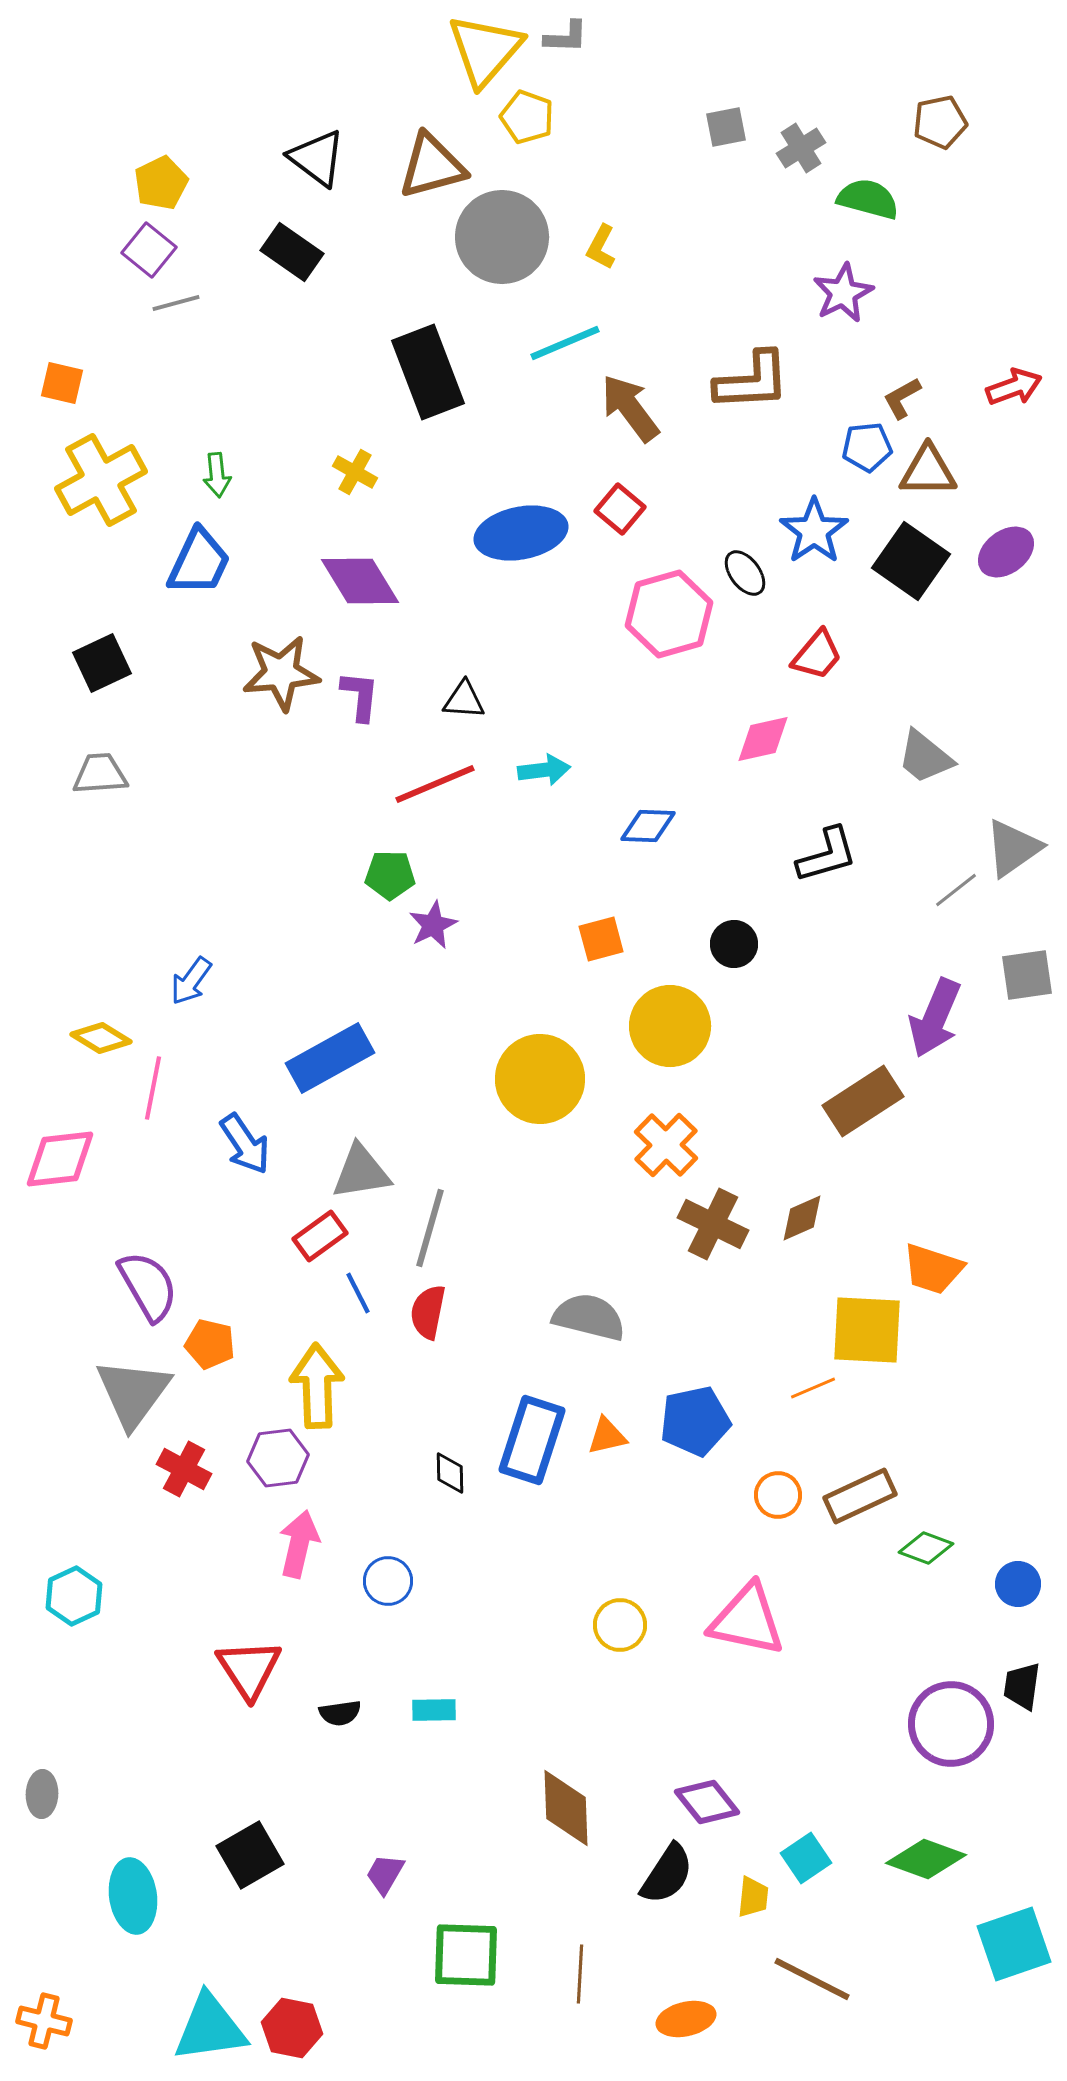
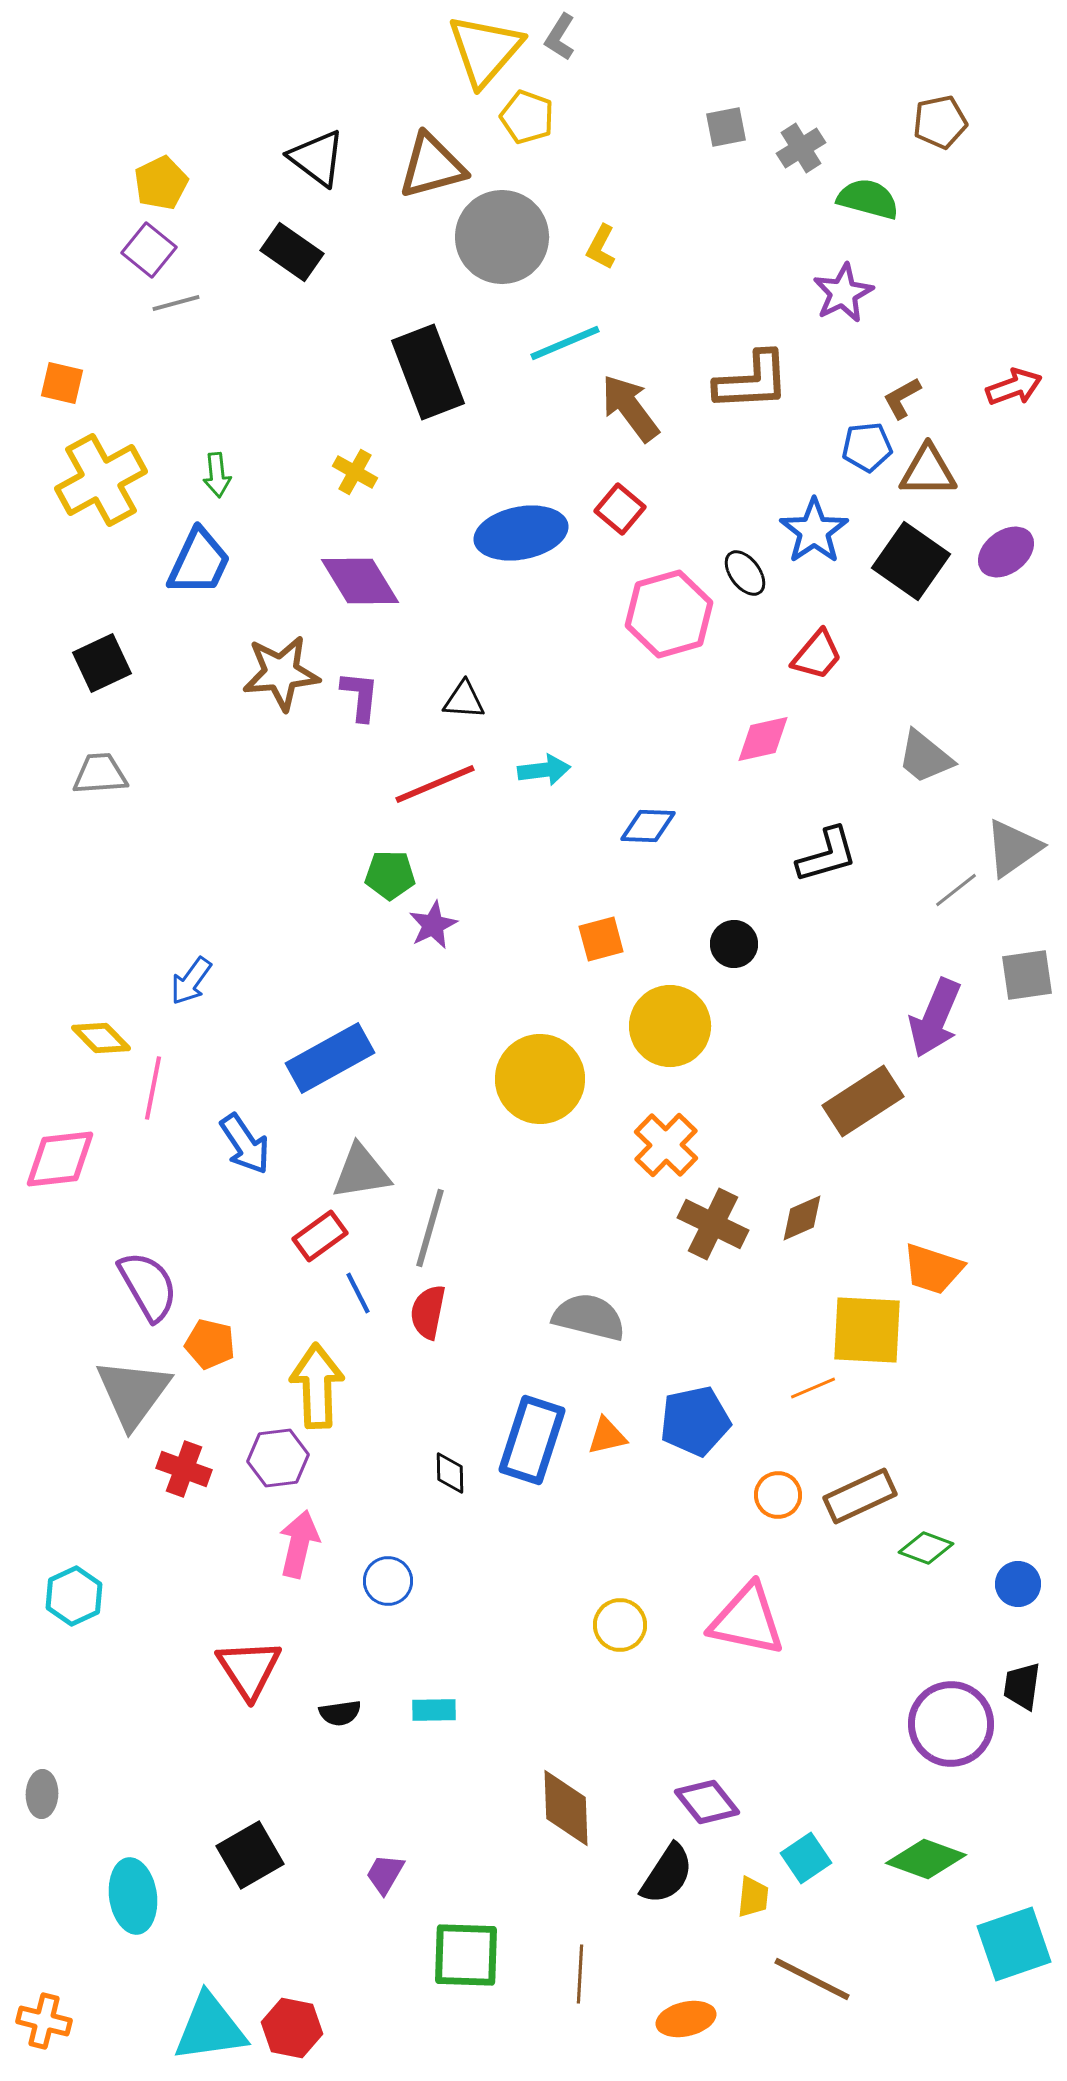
gray L-shape at (566, 37): moved 6 px left; rotated 120 degrees clockwise
yellow diamond at (101, 1038): rotated 14 degrees clockwise
red cross at (184, 1469): rotated 8 degrees counterclockwise
